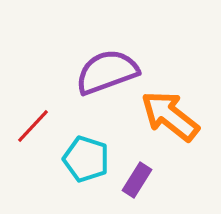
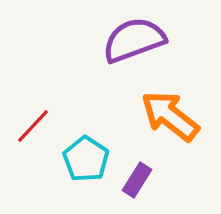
purple semicircle: moved 27 px right, 32 px up
cyan pentagon: rotated 15 degrees clockwise
